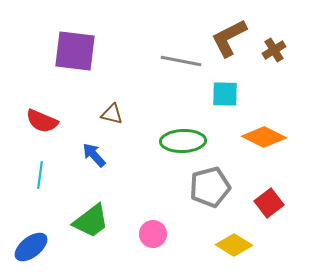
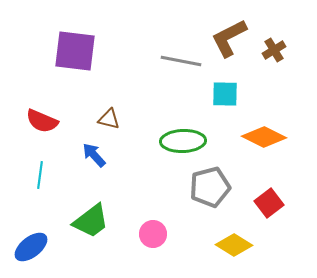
brown triangle: moved 3 px left, 5 px down
